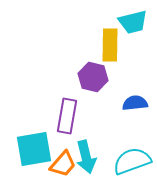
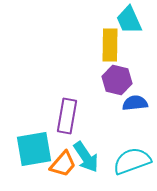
cyan trapezoid: moved 4 px left, 2 px up; rotated 80 degrees clockwise
purple hexagon: moved 24 px right, 3 px down
cyan arrow: rotated 20 degrees counterclockwise
